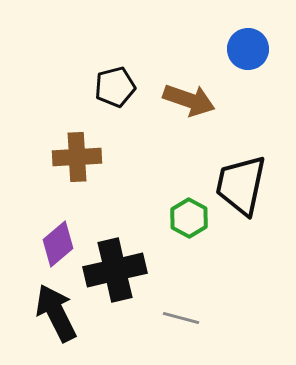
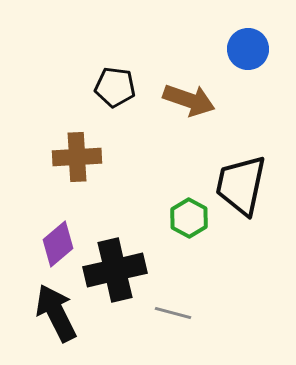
black pentagon: rotated 21 degrees clockwise
gray line: moved 8 px left, 5 px up
